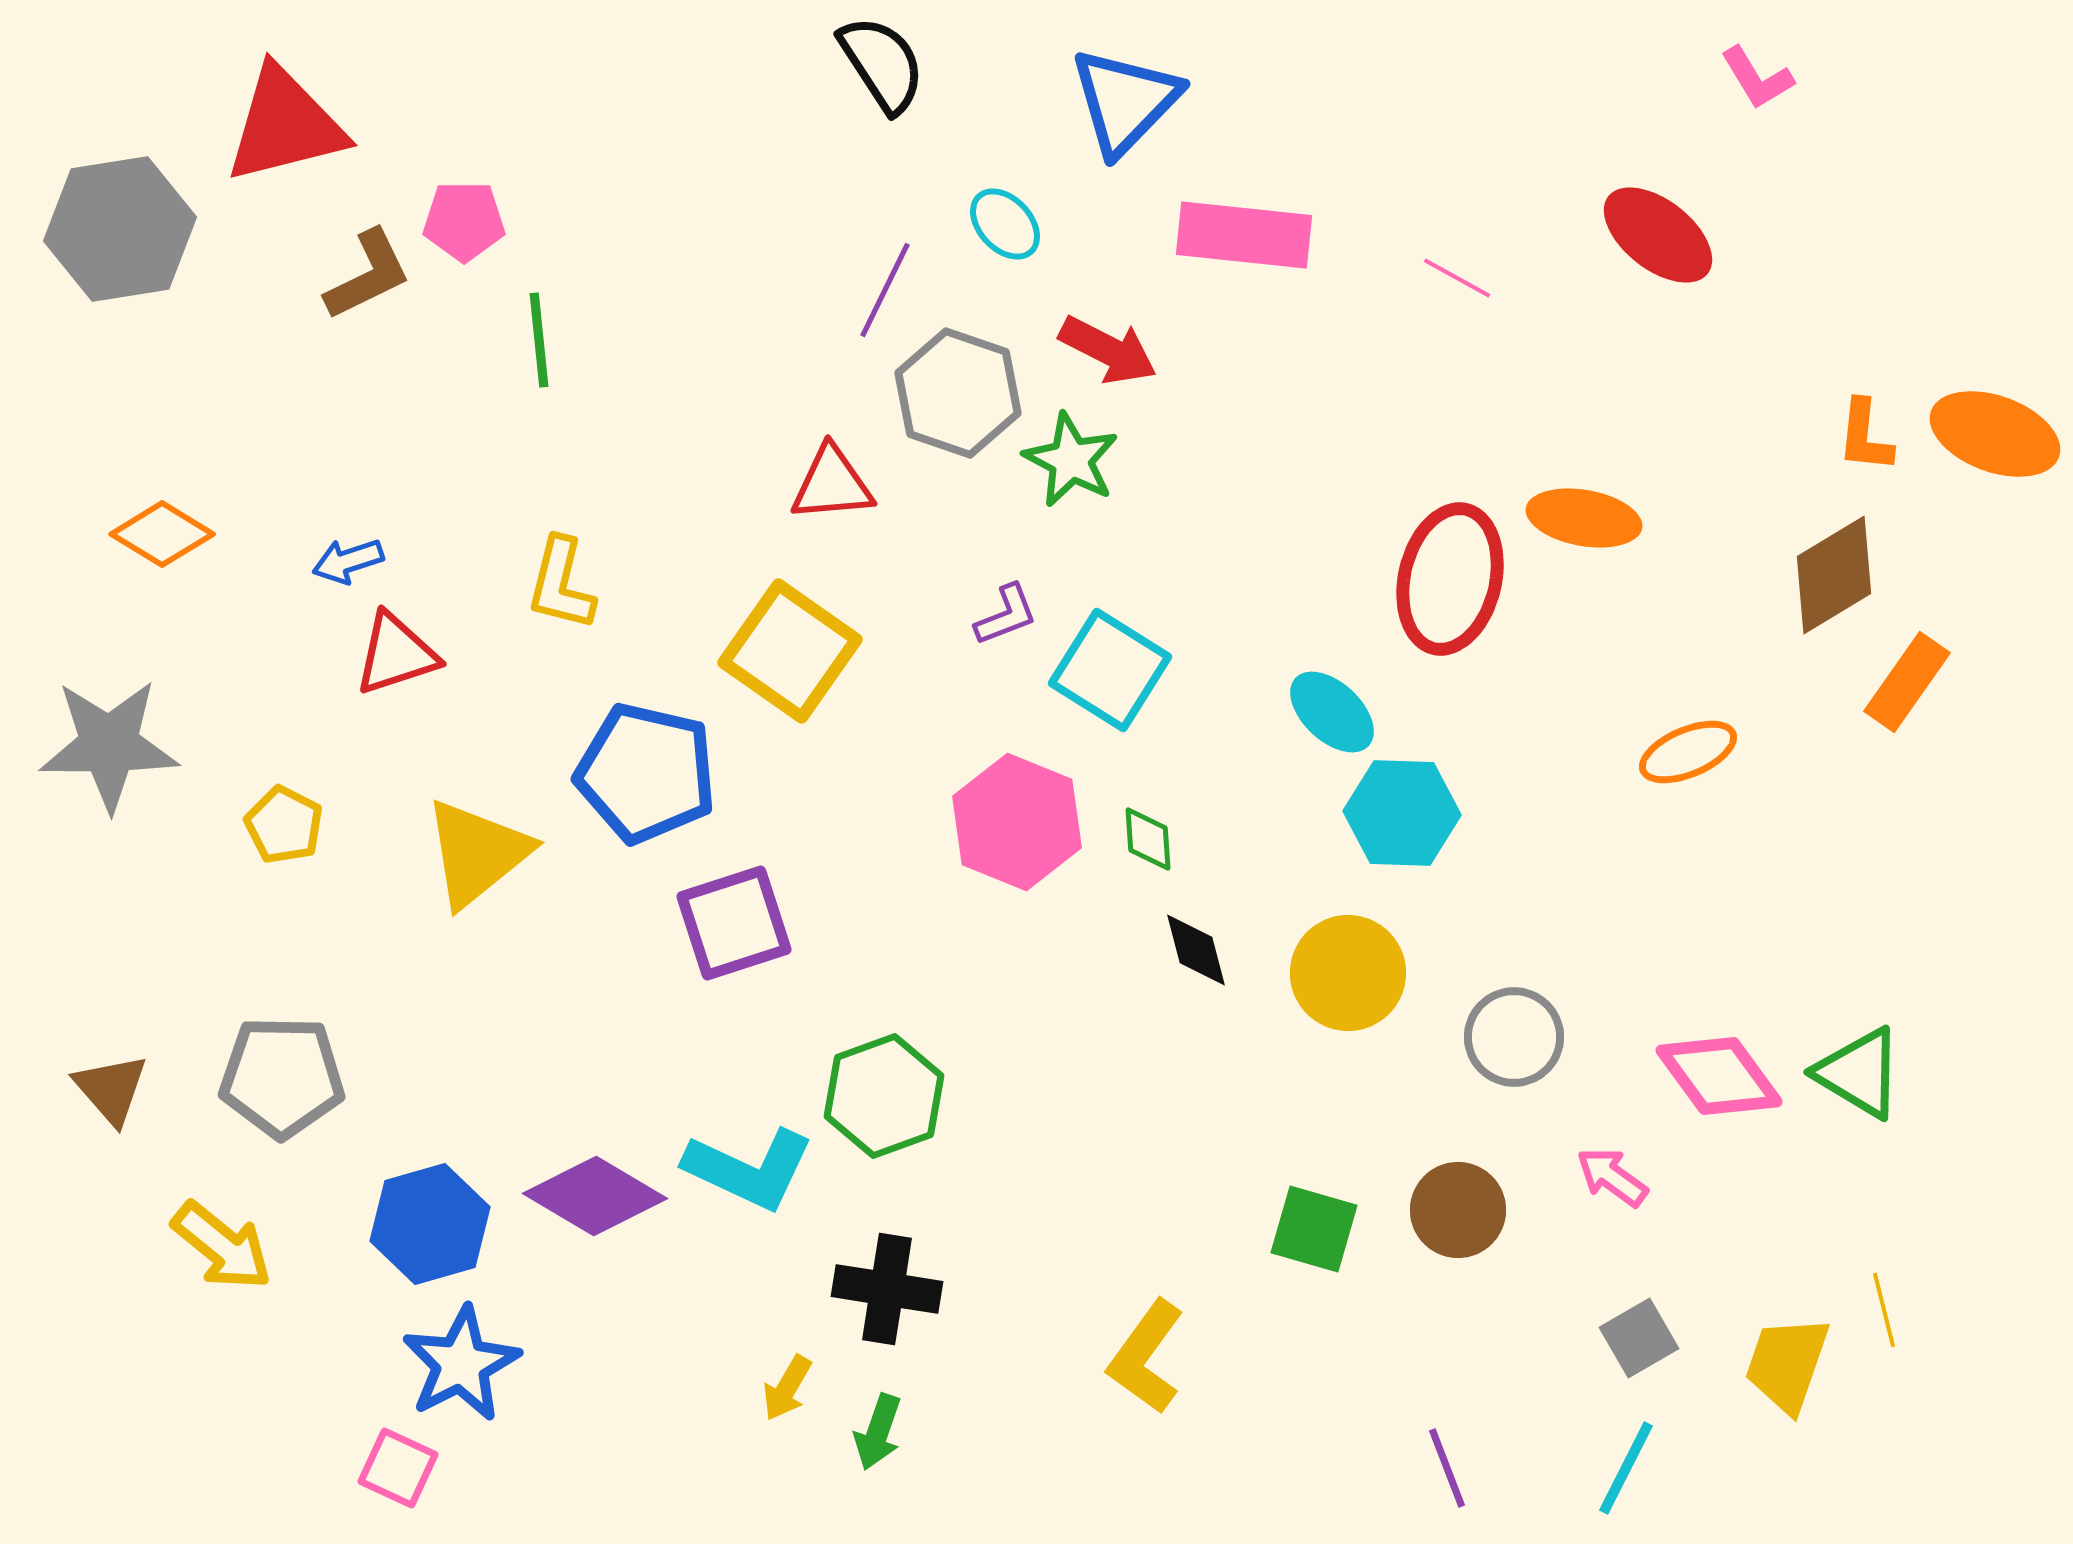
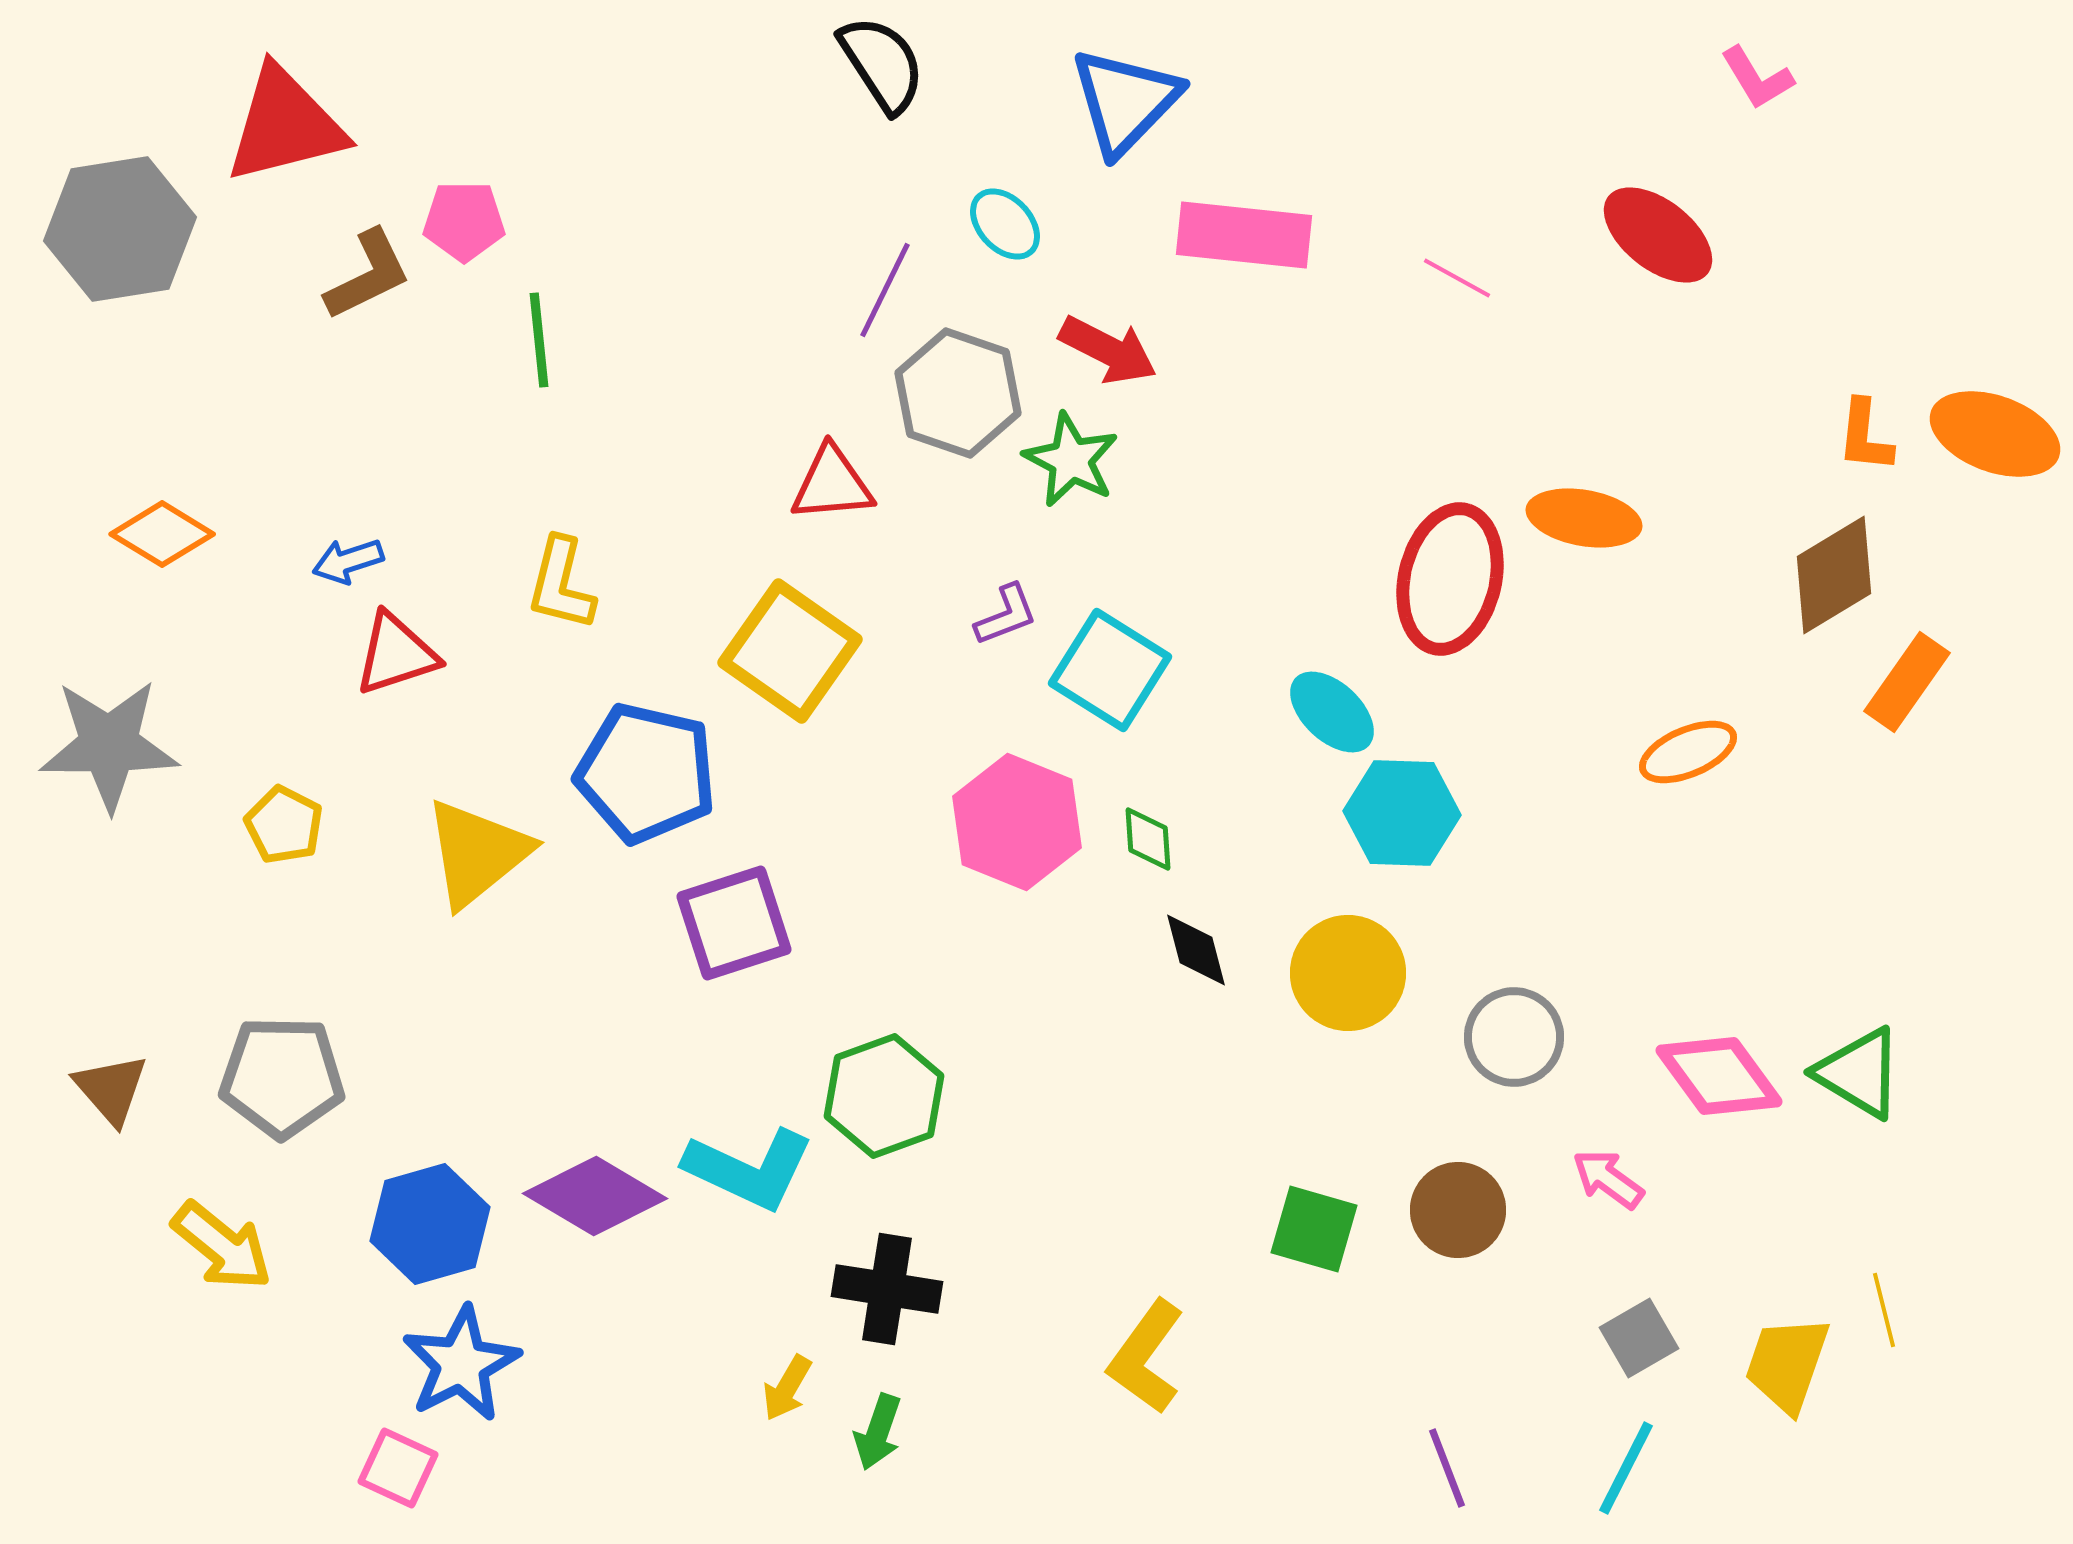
pink arrow at (1612, 1177): moved 4 px left, 2 px down
